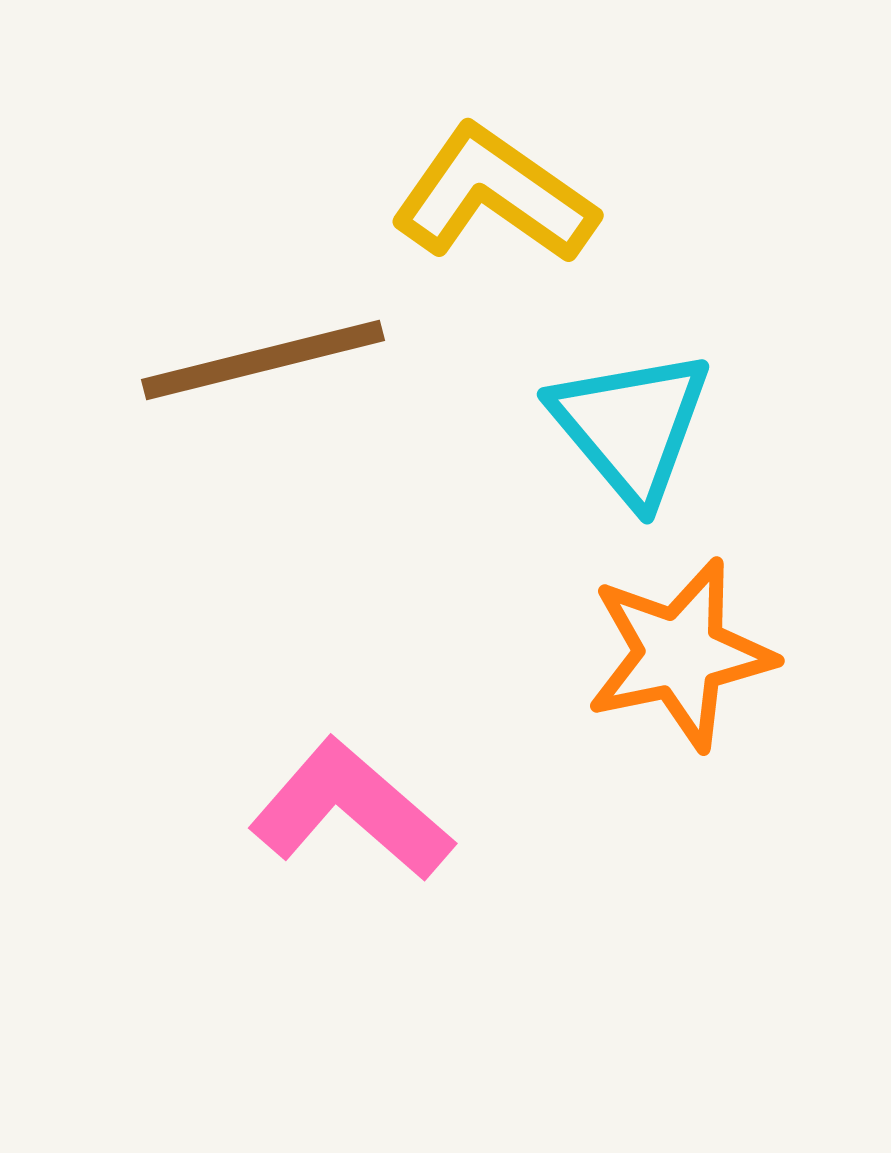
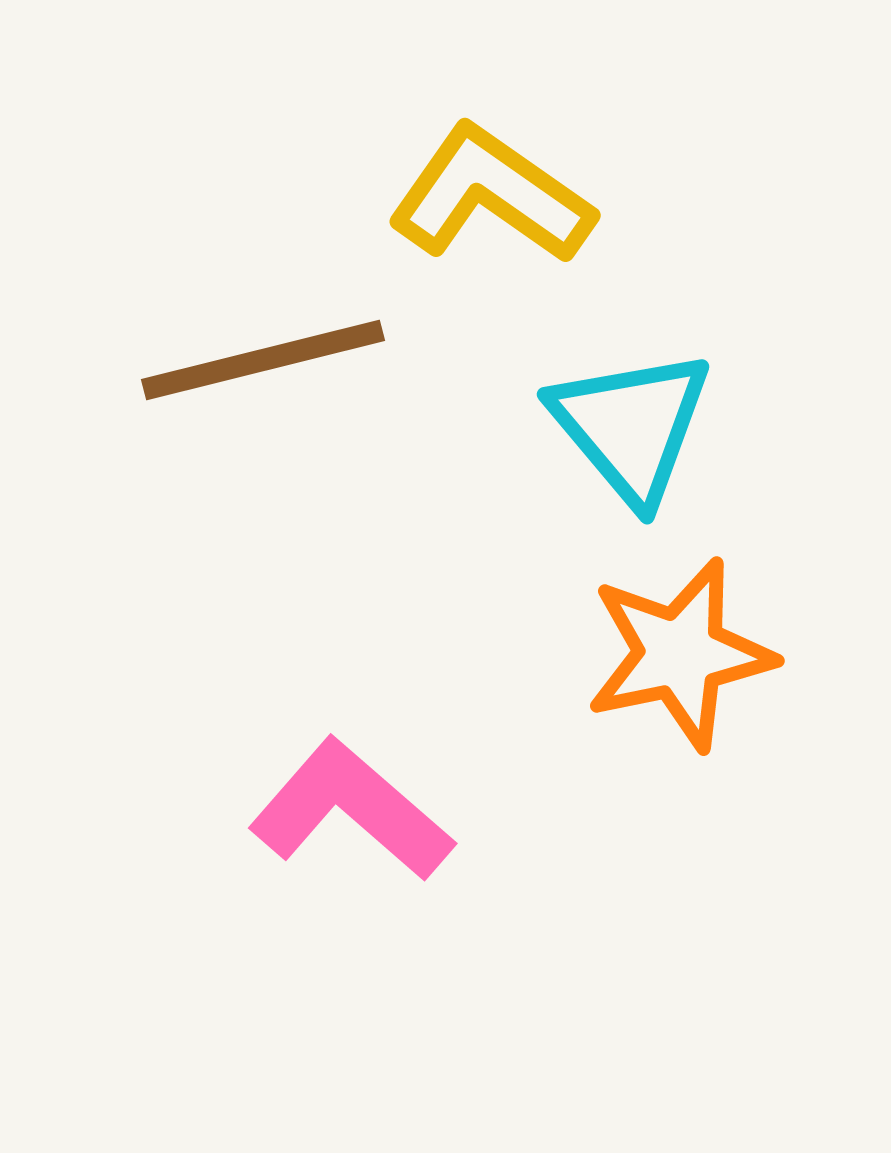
yellow L-shape: moved 3 px left
